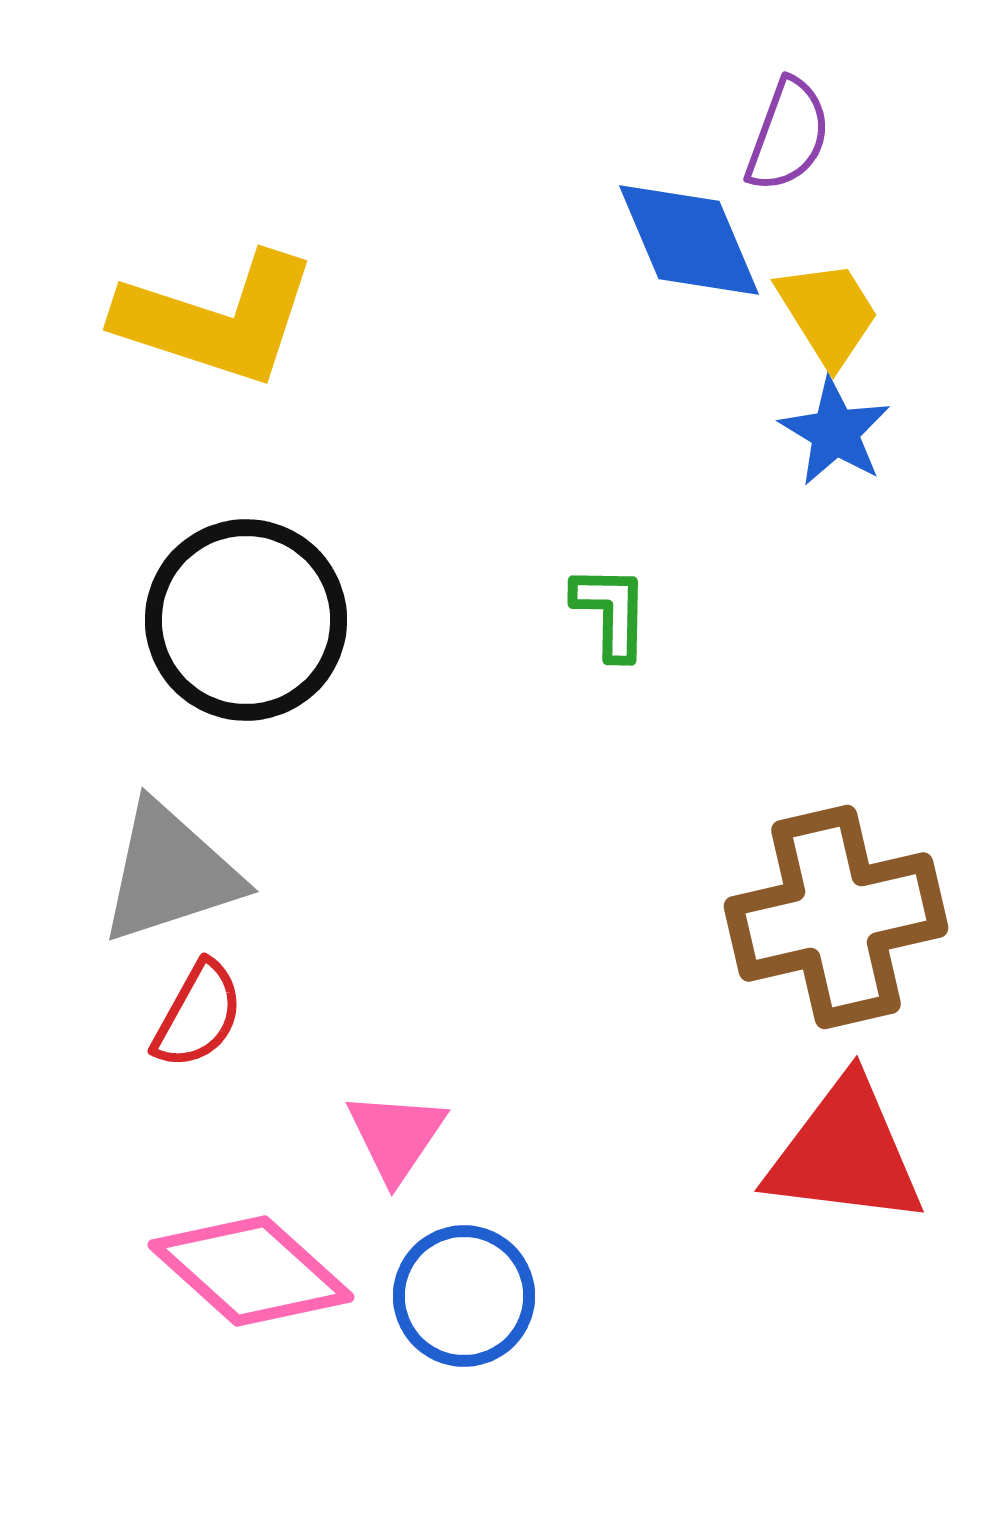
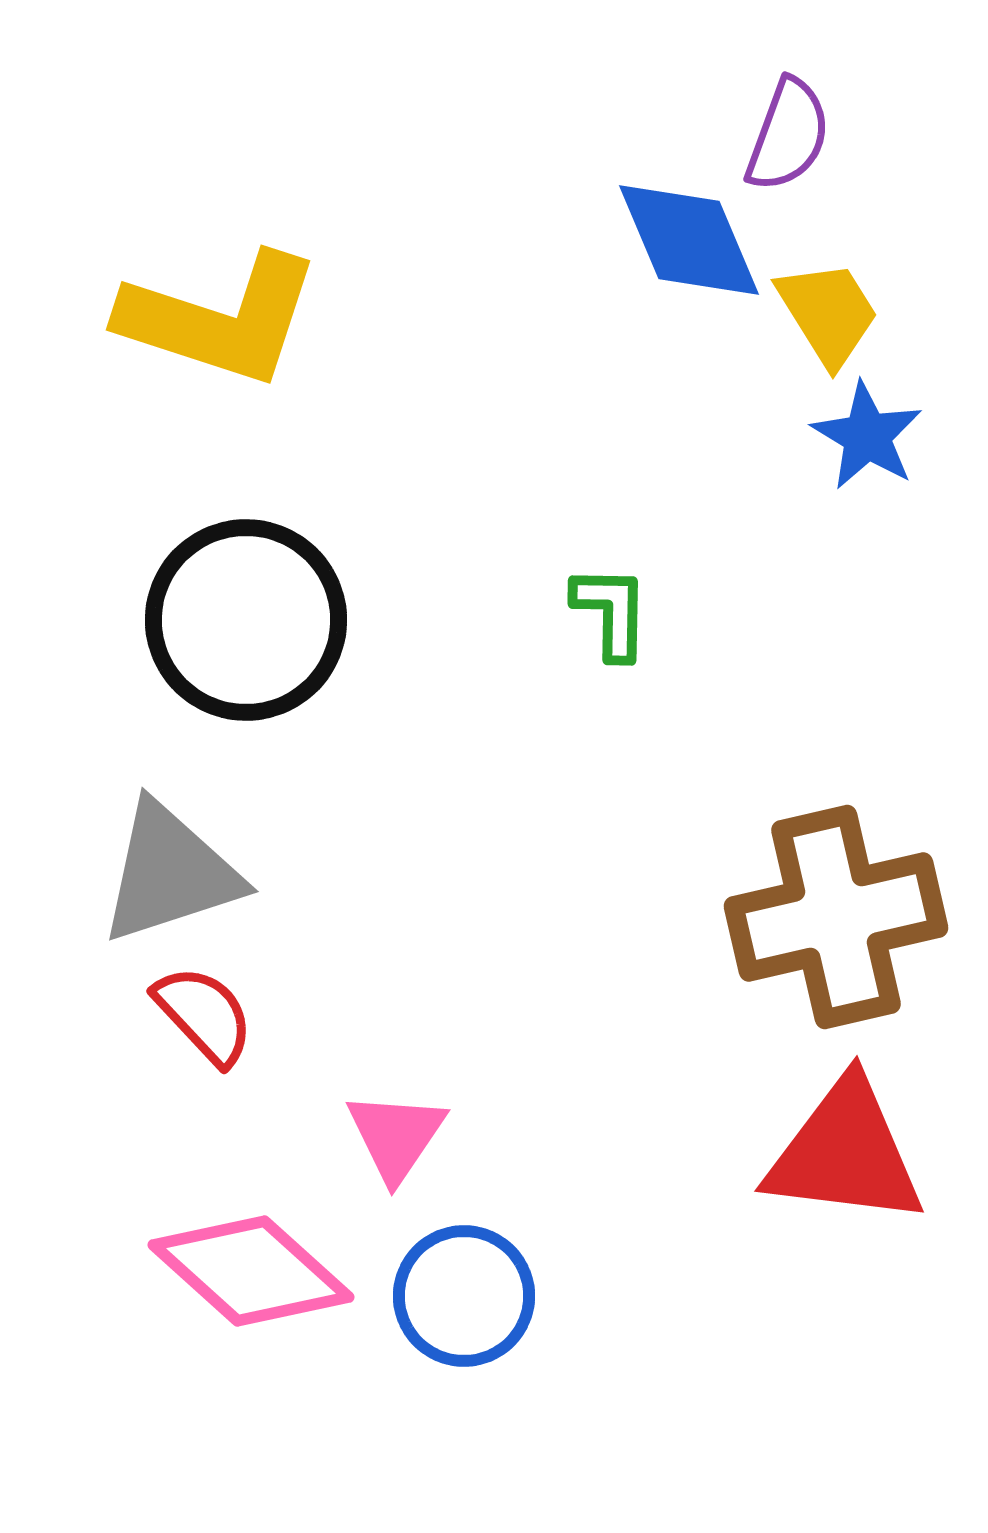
yellow L-shape: moved 3 px right
blue star: moved 32 px right, 4 px down
red semicircle: moved 6 px right; rotated 72 degrees counterclockwise
